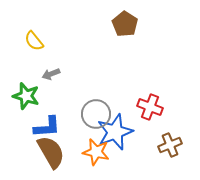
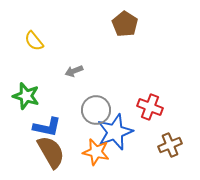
gray arrow: moved 23 px right, 3 px up
gray circle: moved 4 px up
blue L-shape: rotated 16 degrees clockwise
